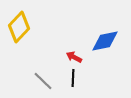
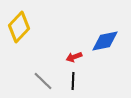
red arrow: rotated 49 degrees counterclockwise
black line: moved 3 px down
